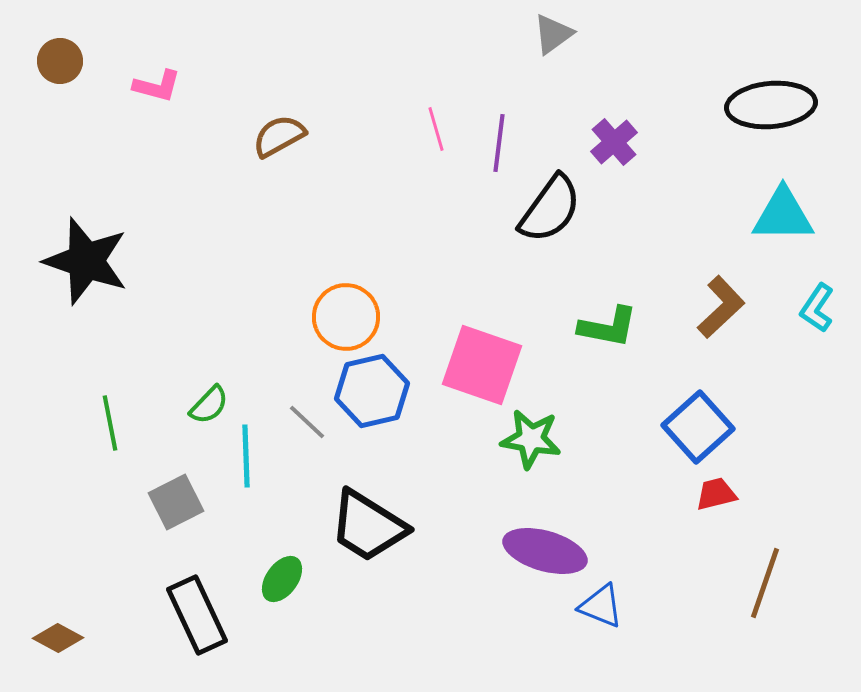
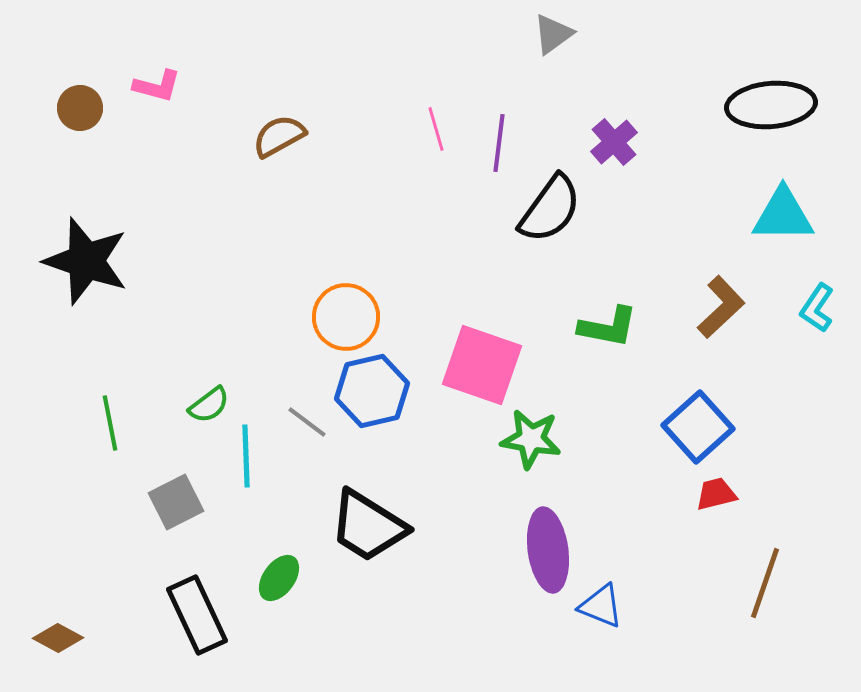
brown circle: moved 20 px right, 47 px down
green semicircle: rotated 9 degrees clockwise
gray line: rotated 6 degrees counterclockwise
purple ellipse: moved 3 px right, 1 px up; rotated 66 degrees clockwise
green ellipse: moved 3 px left, 1 px up
